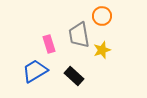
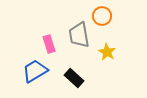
yellow star: moved 5 px right, 2 px down; rotated 24 degrees counterclockwise
black rectangle: moved 2 px down
